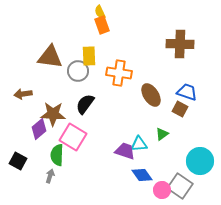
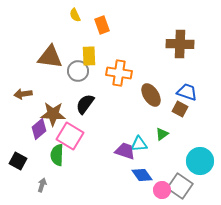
yellow semicircle: moved 25 px left, 3 px down
pink square: moved 3 px left, 1 px up
gray arrow: moved 8 px left, 9 px down
